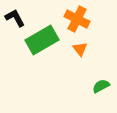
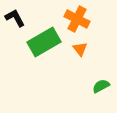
green rectangle: moved 2 px right, 2 px down
